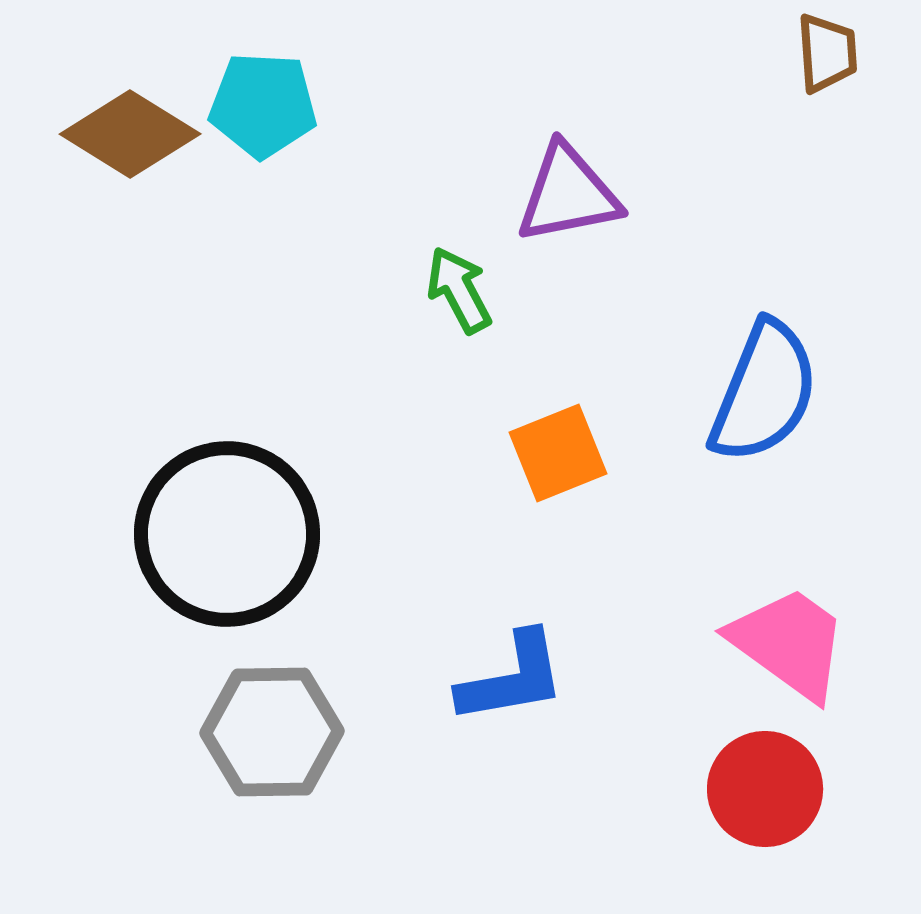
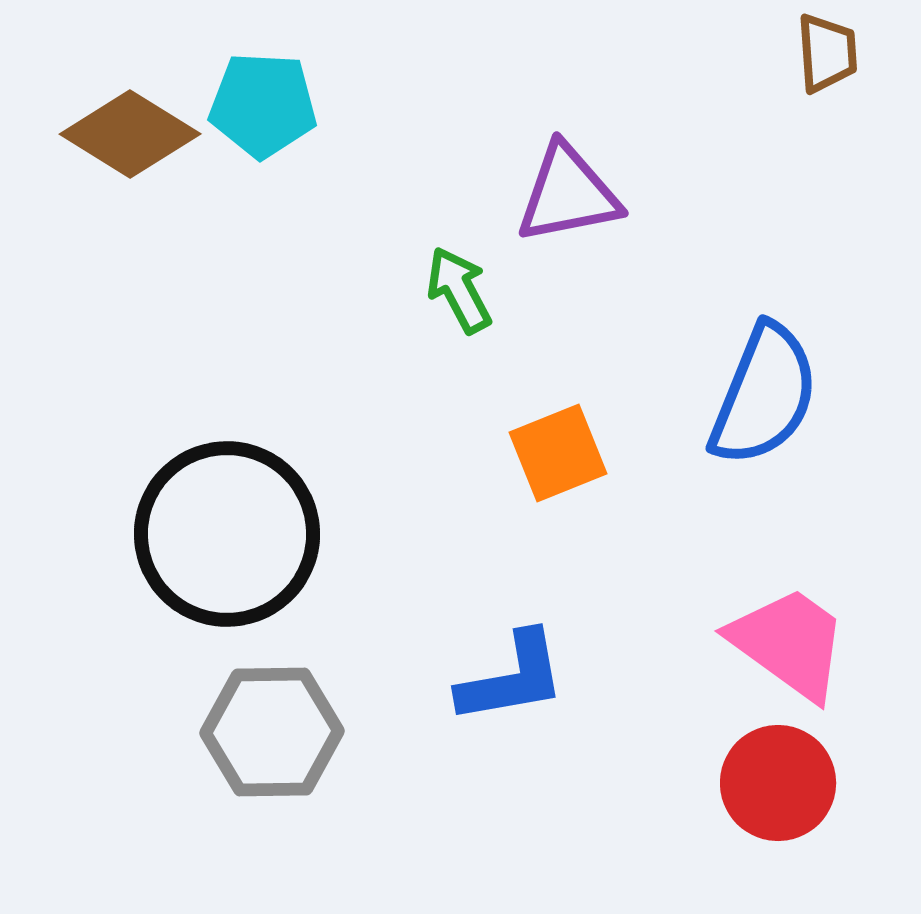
blue semicircle: moved 3 px down
red circle: moved 13 px right, 6 px up
